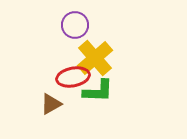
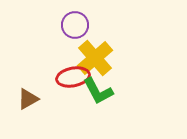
green L-shape: rotated 60 degrees clockwise
brown triangle: moved 23 px left, 5 px up
